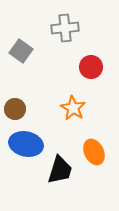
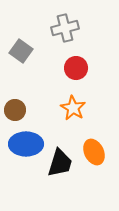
gray cross: rotated 8 degrees counterclockwise
red circle: moved 15 px left, 1 px down
brown circle: moved 1 px down
blue ellipse: rotated 12 degrees counterclockwise
black trapezoid: moved 7 px up
